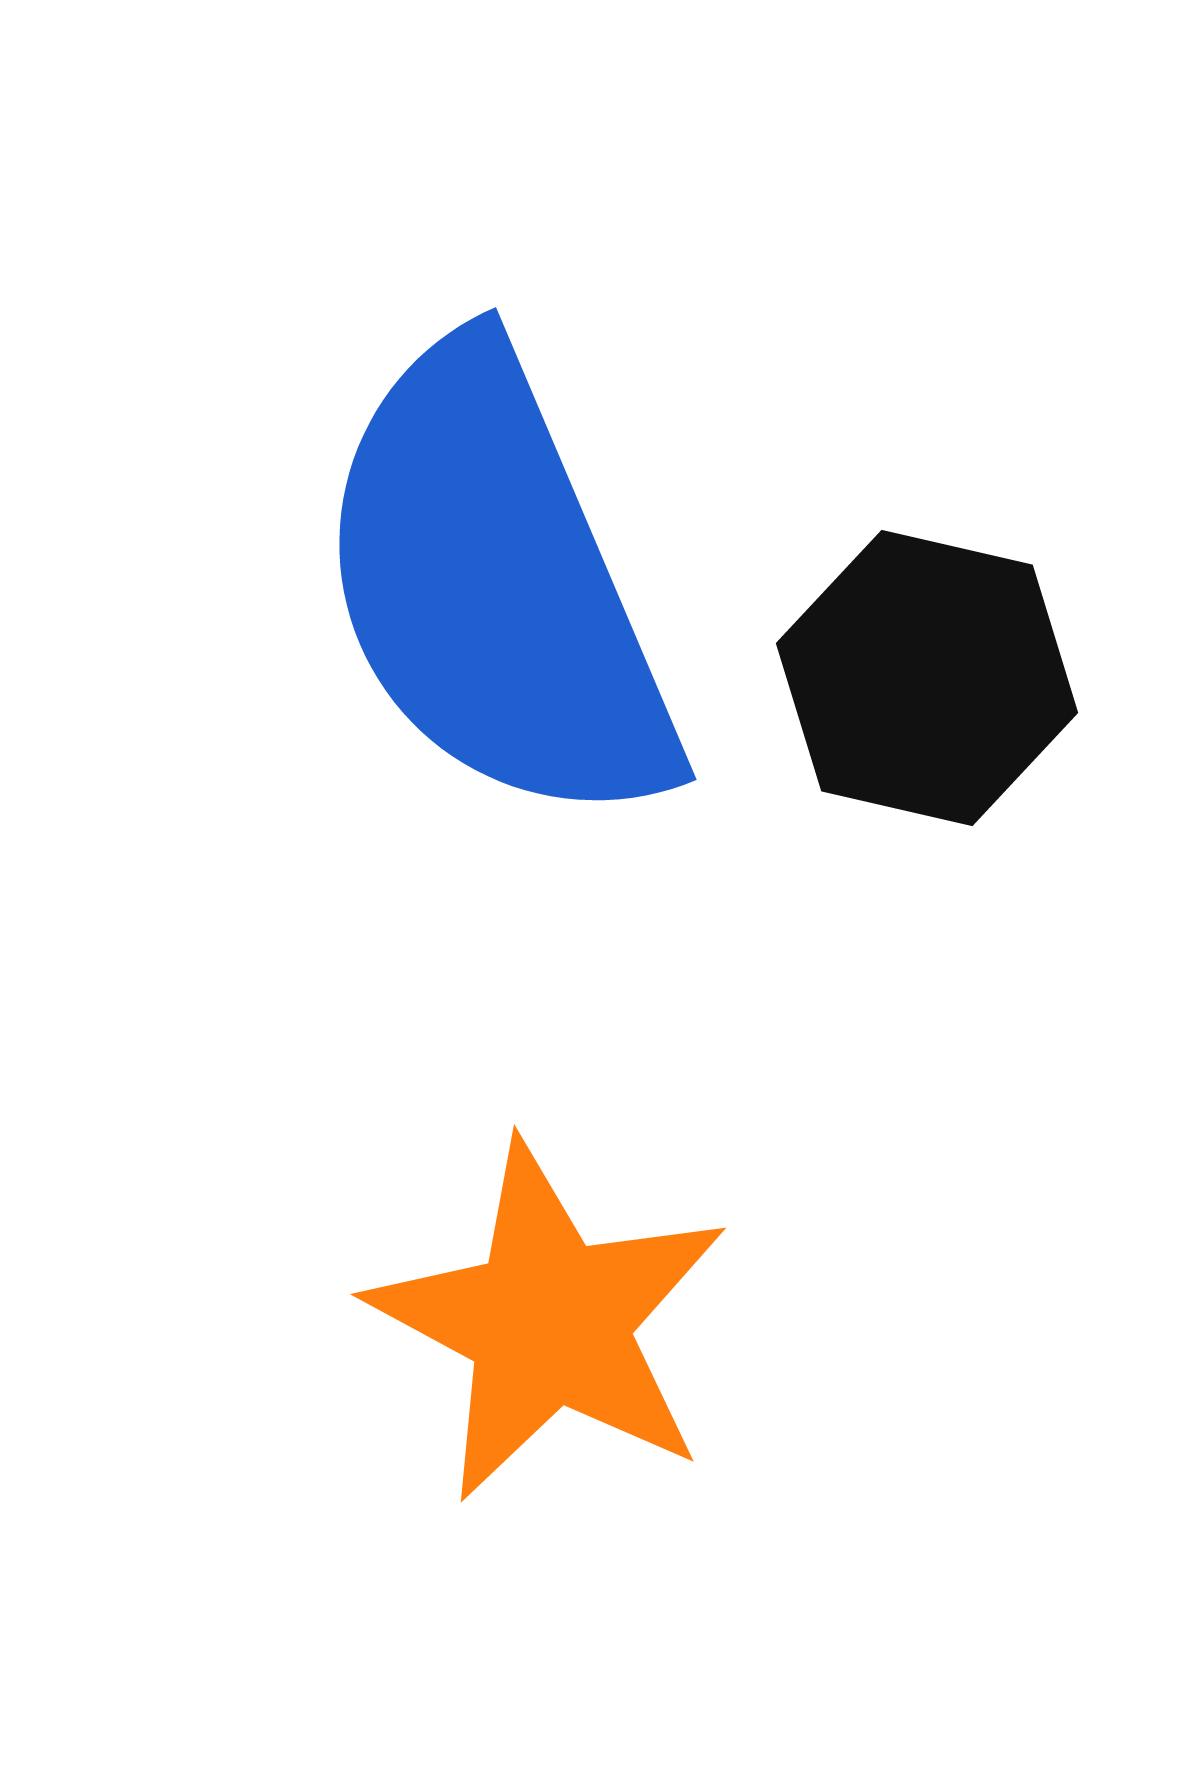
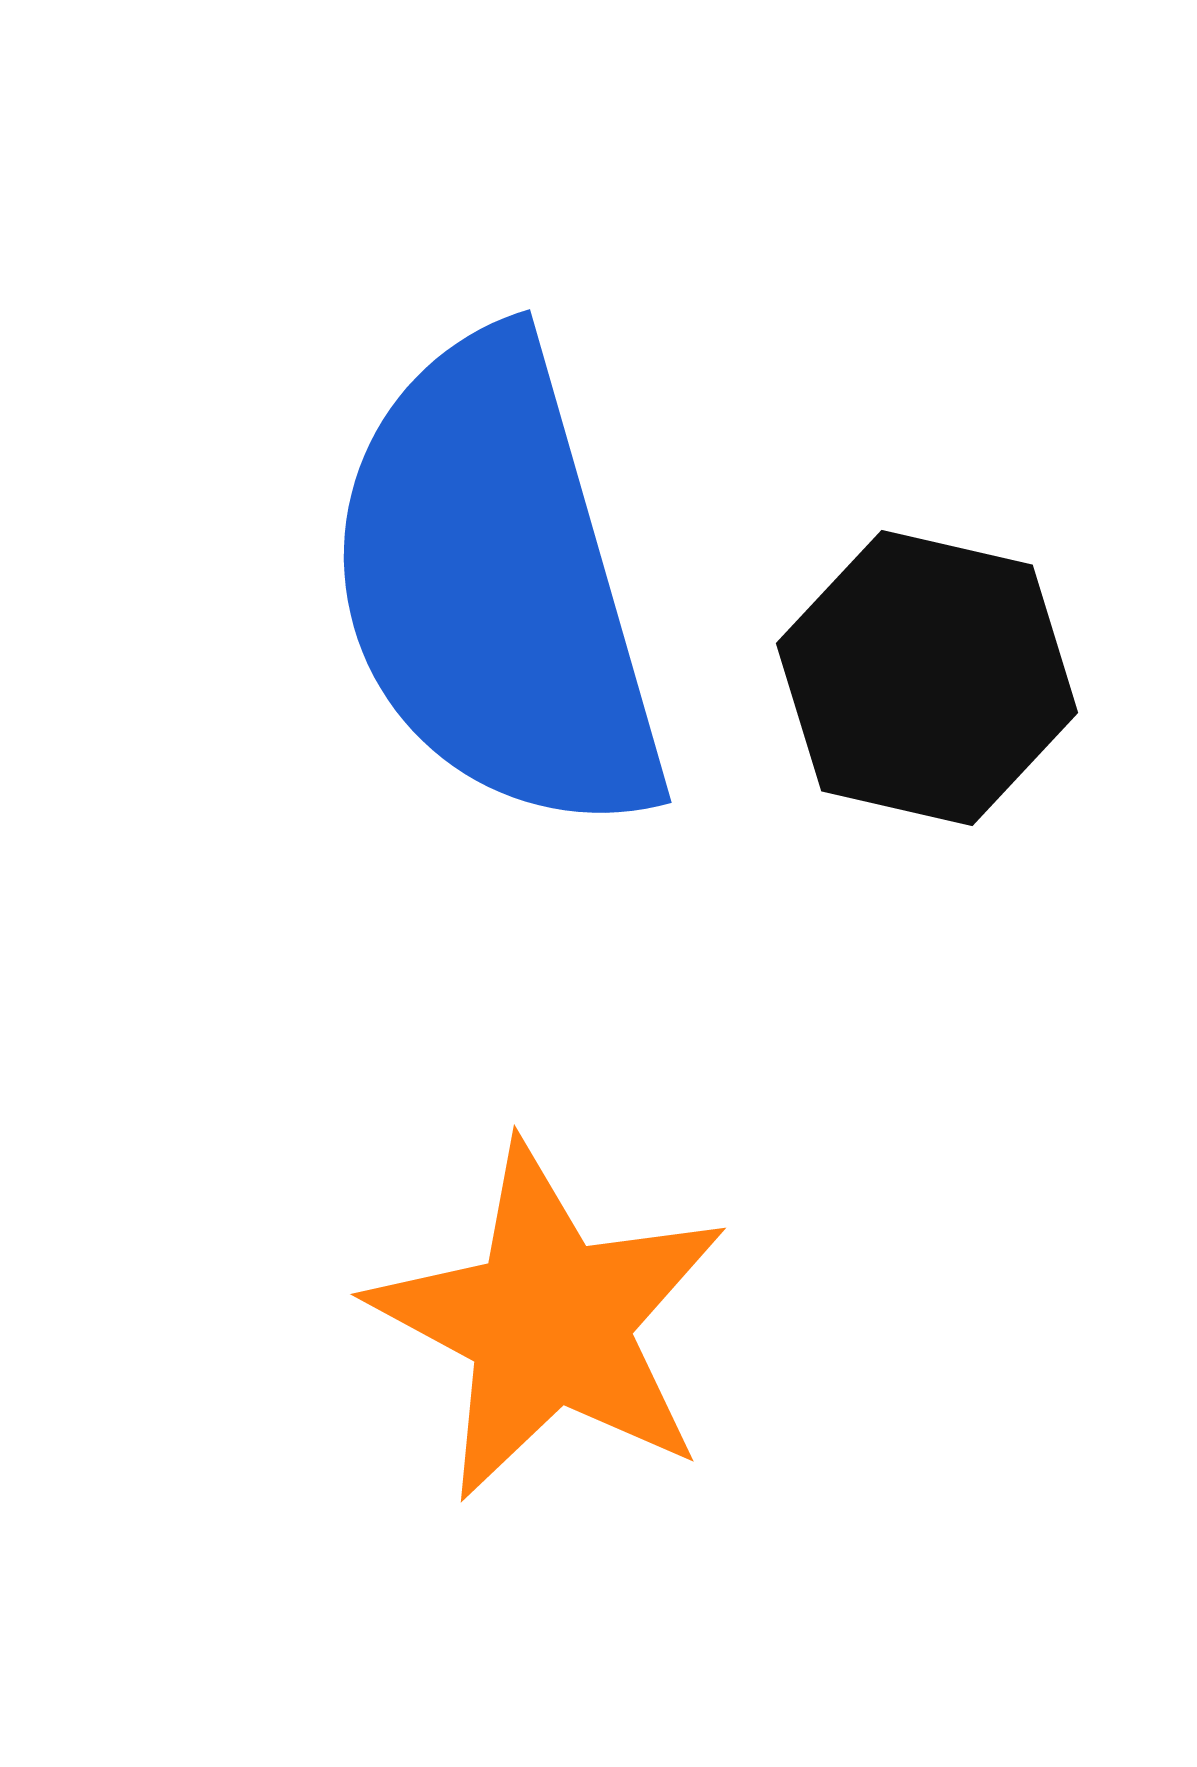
blue semicircle: rotated 7 degrees clockwise
